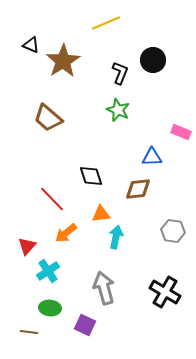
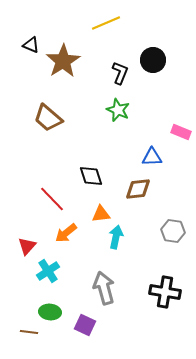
black cross: rotated 20 degrees counterclockwise
green ellipse: moved 4 px down
